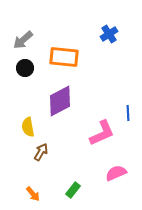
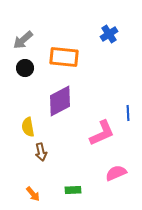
brown arrow: rotated 138 degrees clockwise
green rectangle: rotated 49 degrees clockwise
